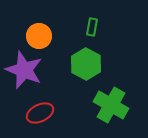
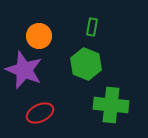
green hexagon: rotated 8 degrees counterclockwise
green cross: rotated 24 degrees counterclockwise
